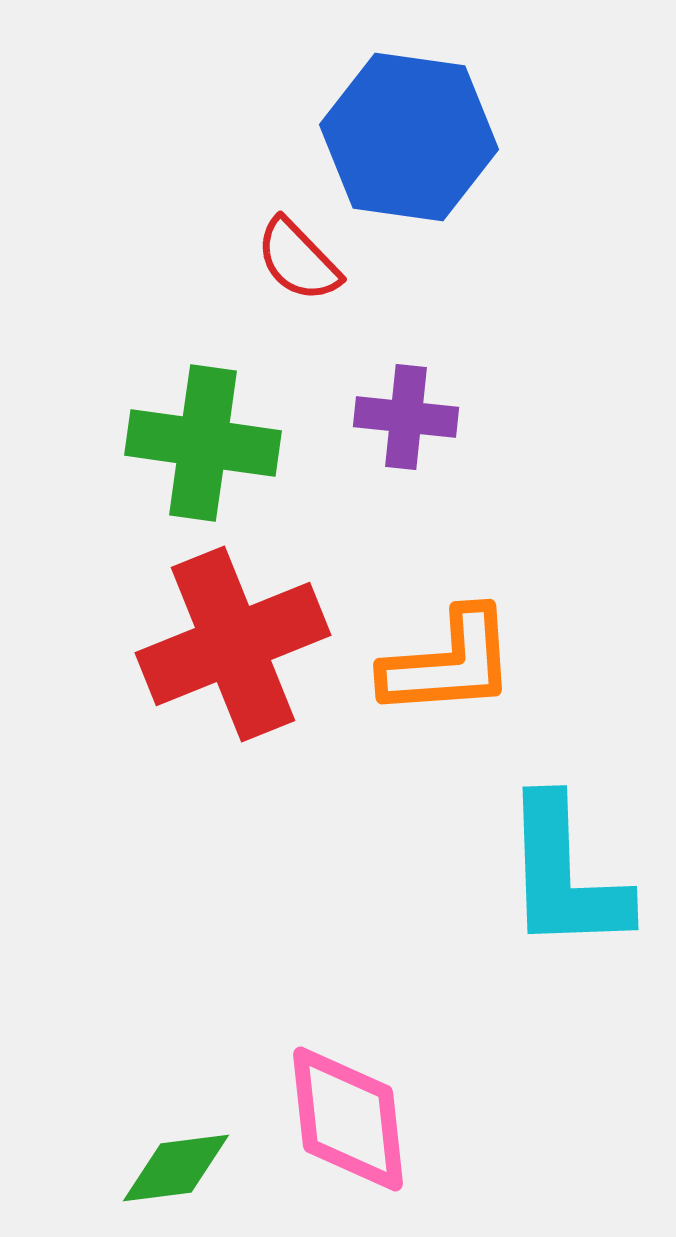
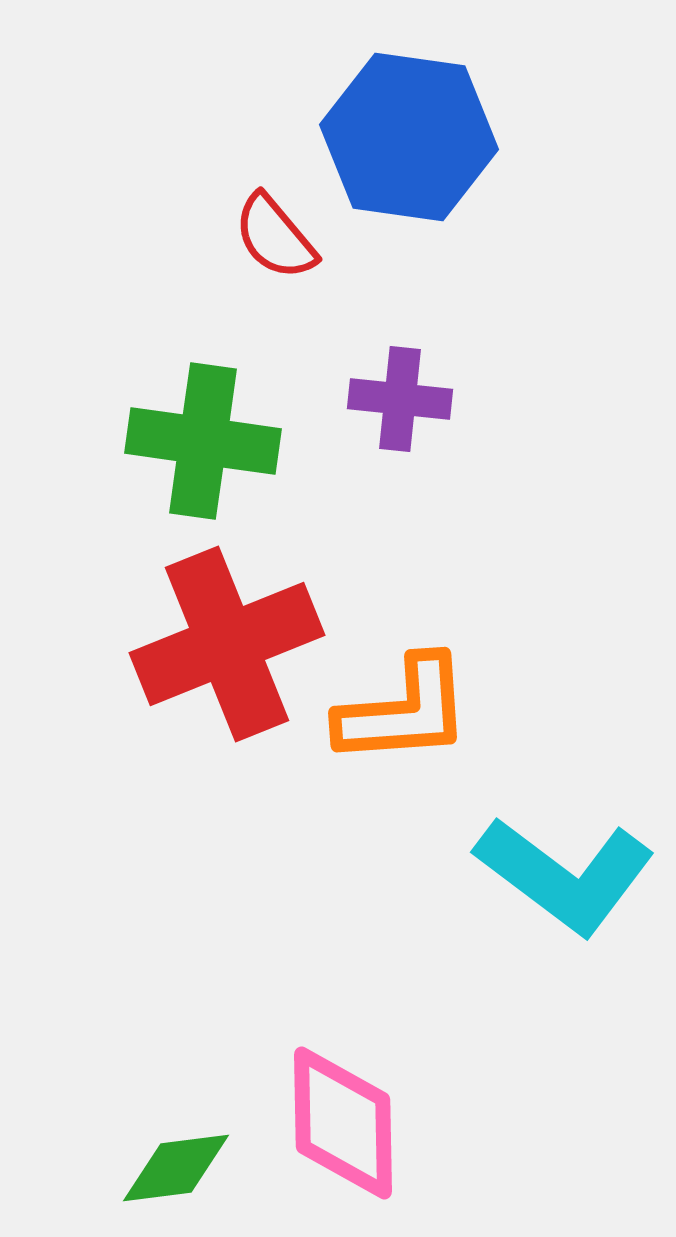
red semicircle: moved 23 px left, 23 px up; rotated 4 degrees clockwise
purple cross: moved 6 px left, 18 px up
green cross: moved 2 px up
red cross: moved 6 px left
orange L-shape: moved 45 px left, 48 px down
cyan L-shape: rotated 51 degrees counterclockwise
pink diamond: moved 5 px left, 4 px down; rotated 5 degrees clockwise
